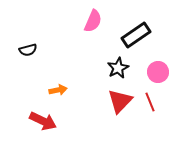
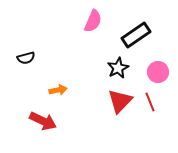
black semicircle: moved 2 px left, 8 px down
